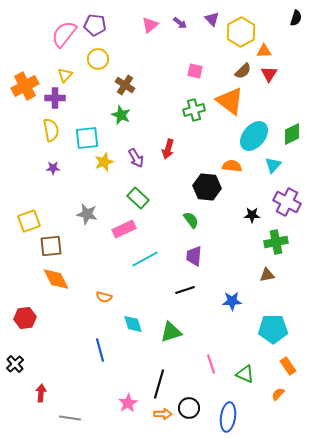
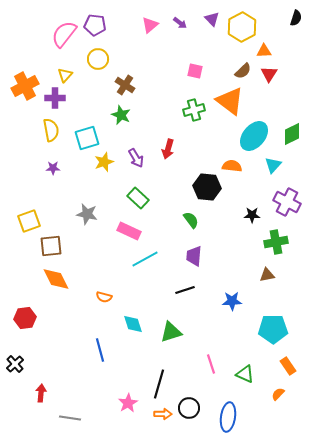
yellow hexagon at (241, 32): moved 1 px right, 5 px up
cyan square at (87, 138): rotated 10 degrees counterclockwise
pink rectangle at (124, 229): moved 5 px right, 2 px down; rotated 50 degrees clockwise
